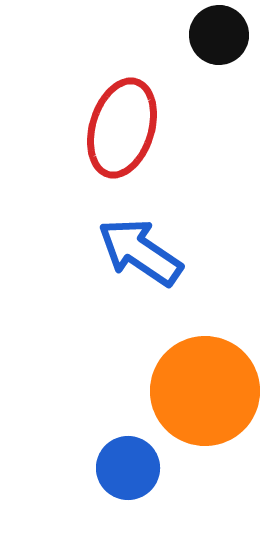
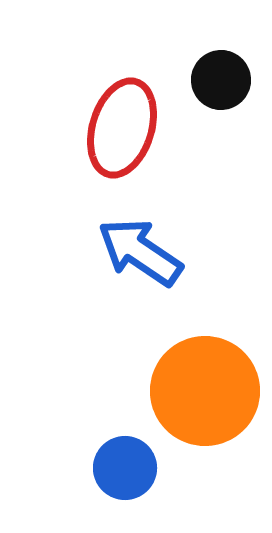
black circle: moved 2 px right, 45 px down
blue circle: moved 3 px left
